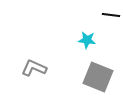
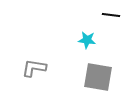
gray L-shape: rotated 15 degrees counterclockwise
gray square: rotated 12 degrees counterclockwise
